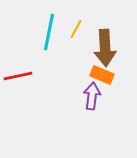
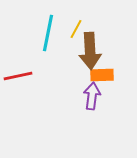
cyan line: moved 1 px left, 1 px down
brown arrow: moved 15 px left, 3 px down
orange rectangle: rotated 25 degrees counterclockwise
